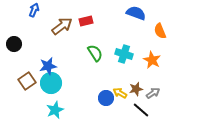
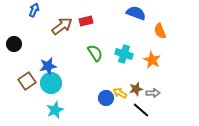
gray arrow: rotated 32 degrees clockwise
